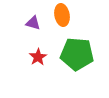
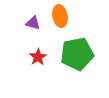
orange ellipse: moved 2 px left, 1 px down
green pentagon: rotated 16 degrees counterclockwise
